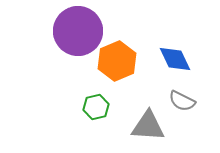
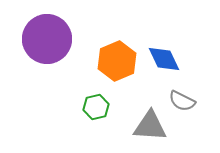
purple circle: moved 31 px left, 8 px down
blue diamond: moved 11 px left
gray triangle: moved 2 px right
